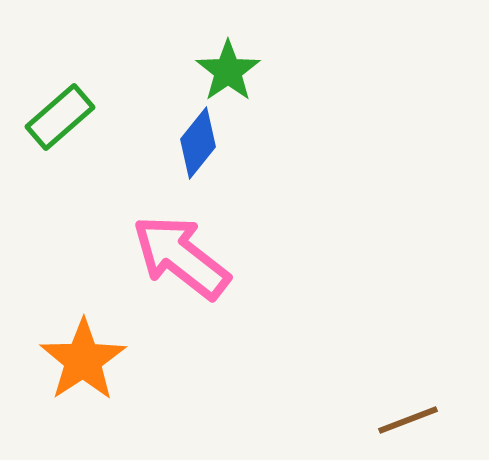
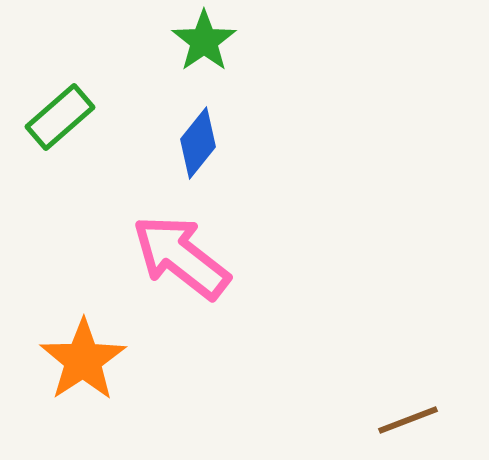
green star: moved 24 px left, 30 px up
